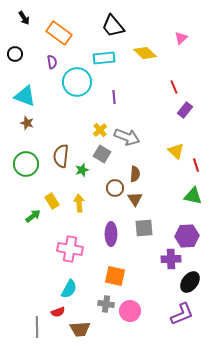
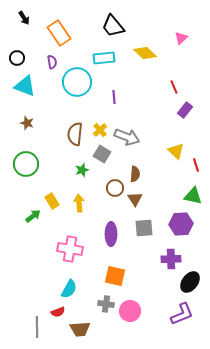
orange rectangle at (59, 33): rotated 20 degrees clockwise
black circle at (15, 54): moved 2 px right, 4 px down
cyan triangle at (25, 96): moved 10 px up
brown semicircle at (61, 156): moved 14 px right, 22 px up
purple hexagon at (187, 236): moved 6 px left, 12 px up
